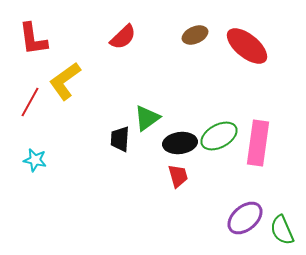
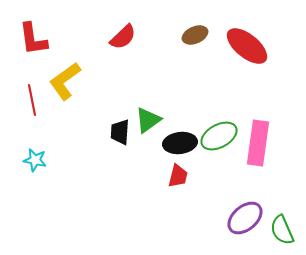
red line: moved 2 px right, 2 px up; rotated 40 degrees counterclockwise
green triangle: moved 1 px right, 2 px down
black trapezoid: moved 7 px up
red trapezoid: rotated 30 degrees clockwise
